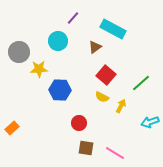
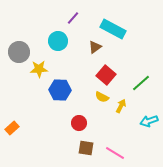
cyan arrow: moved 1 px left, 1 px up
